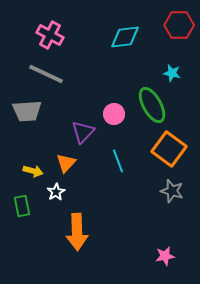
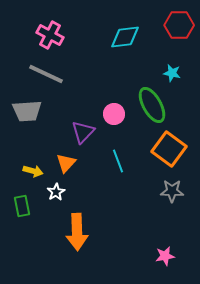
gray star: rotated 15 degrees counterclockwise
